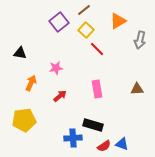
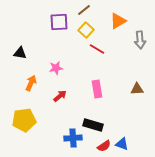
purple square: rotated 36 degrees clockwise
gray arrow: rotated 18 degrees counterclockwise
red line: rotated 14 degrees counterclockwise
